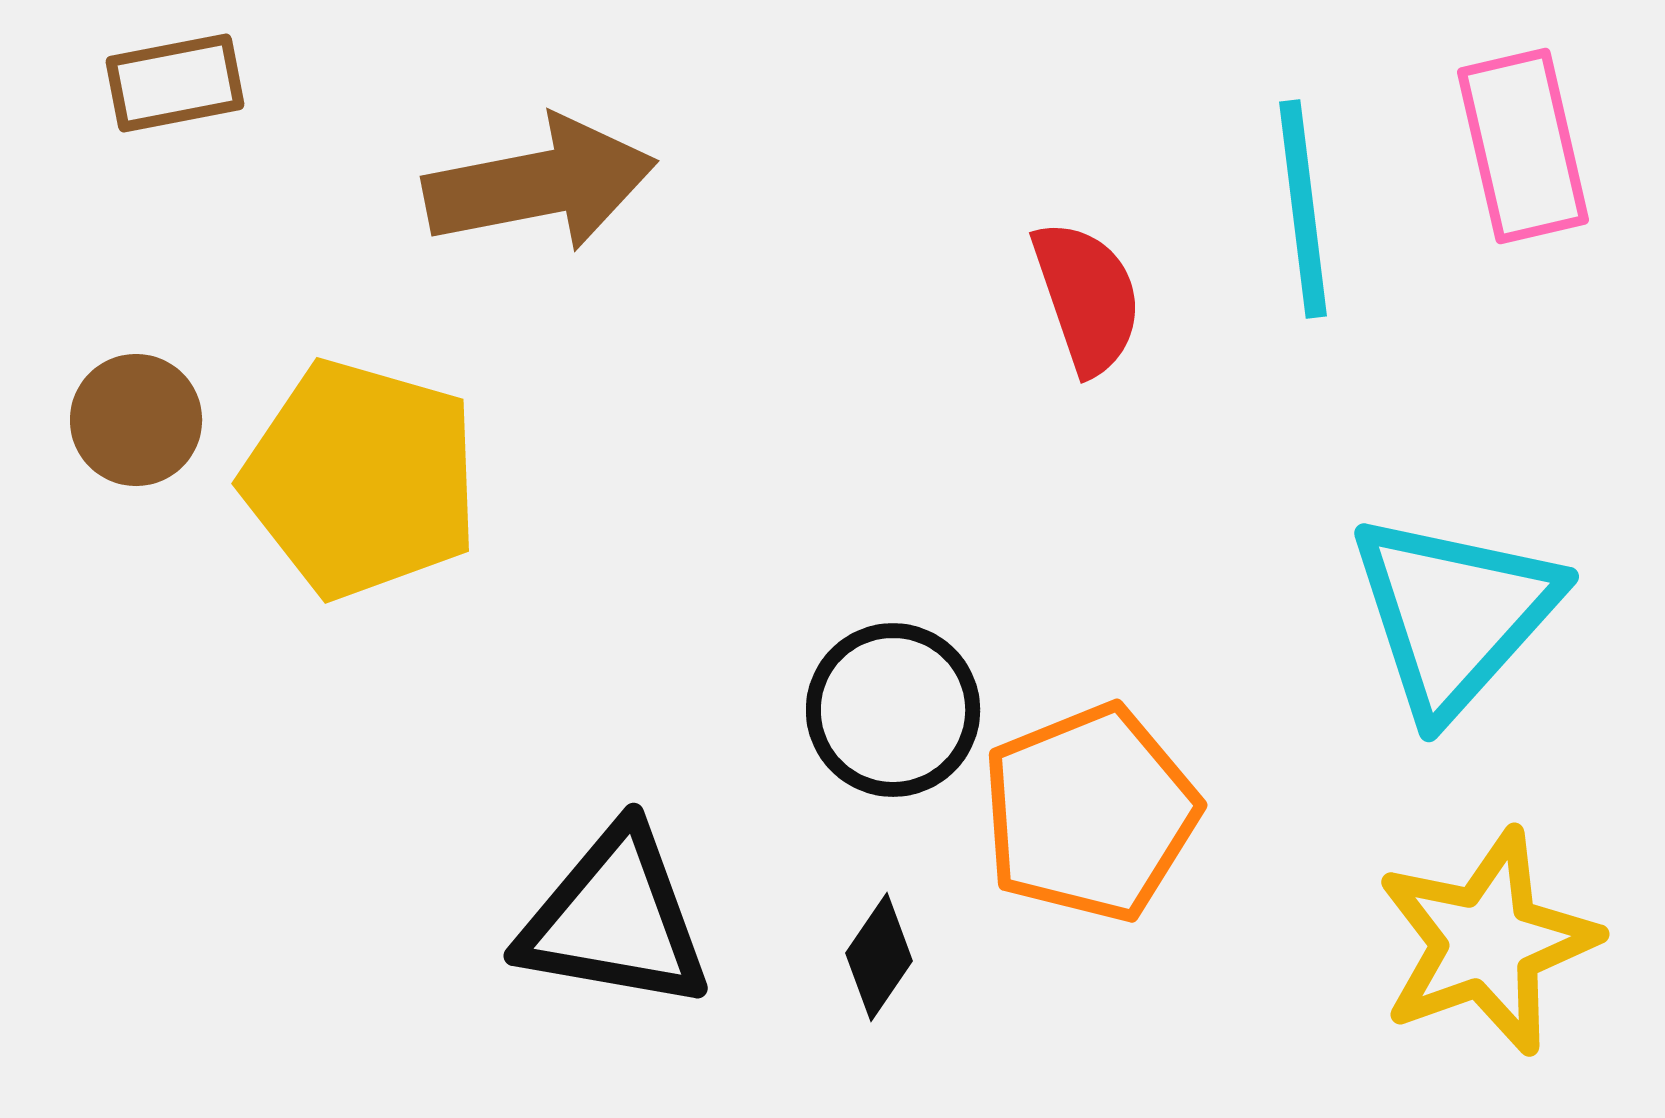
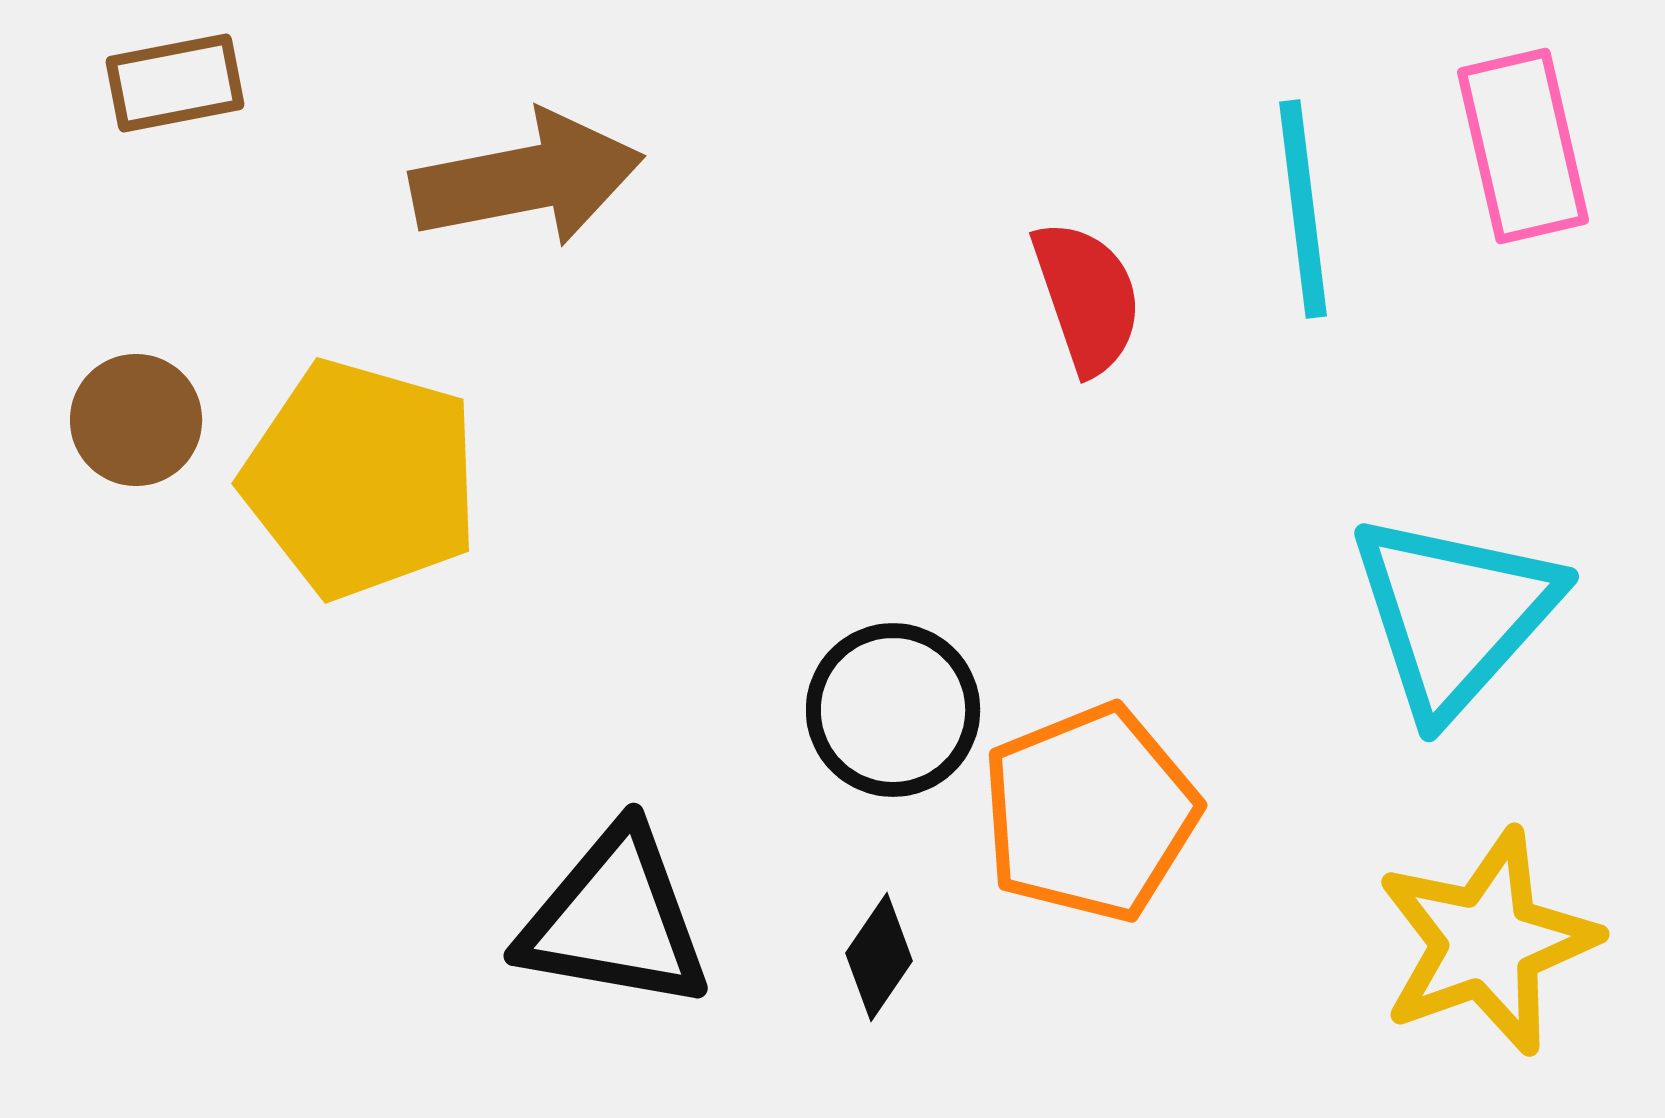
brown arrow: moved 13 px left, 5 px up
